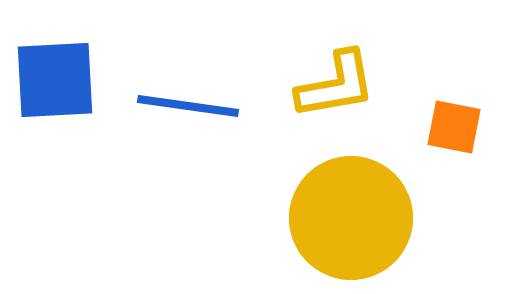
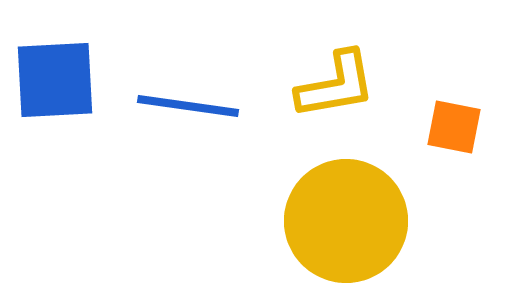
yellow circle: moved 5 px left, 3 px down
